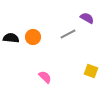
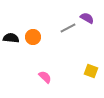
gray line: moved 6 px up
